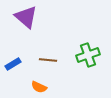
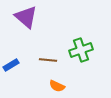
green cross: moved 7 px left, 5 px up
blue rectangle: moved 2 px left, 1 px down
orange semicircle: moved 18 px right, 1 px up
